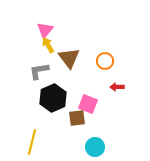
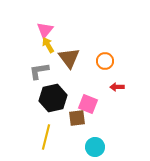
black hexagon: rotated 12 degrees clockwise
yellow line: moved 14 px right, 5 px up
